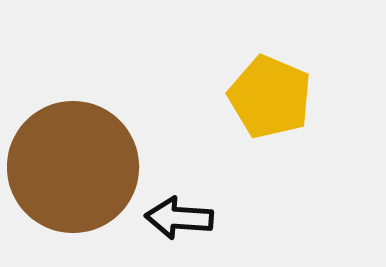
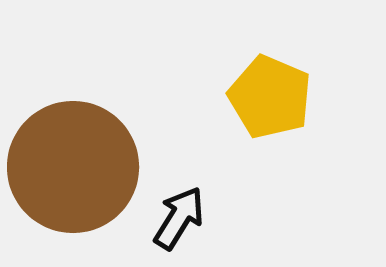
black arrow: rotated 118 degrees clockwise
